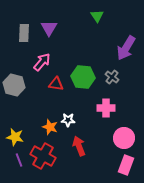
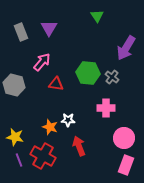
gray rectangle: moved 3 px left, 1 px up; rotated 24 degrees counterclockwise
green hexagon: moved 5 px right, 4 px up
